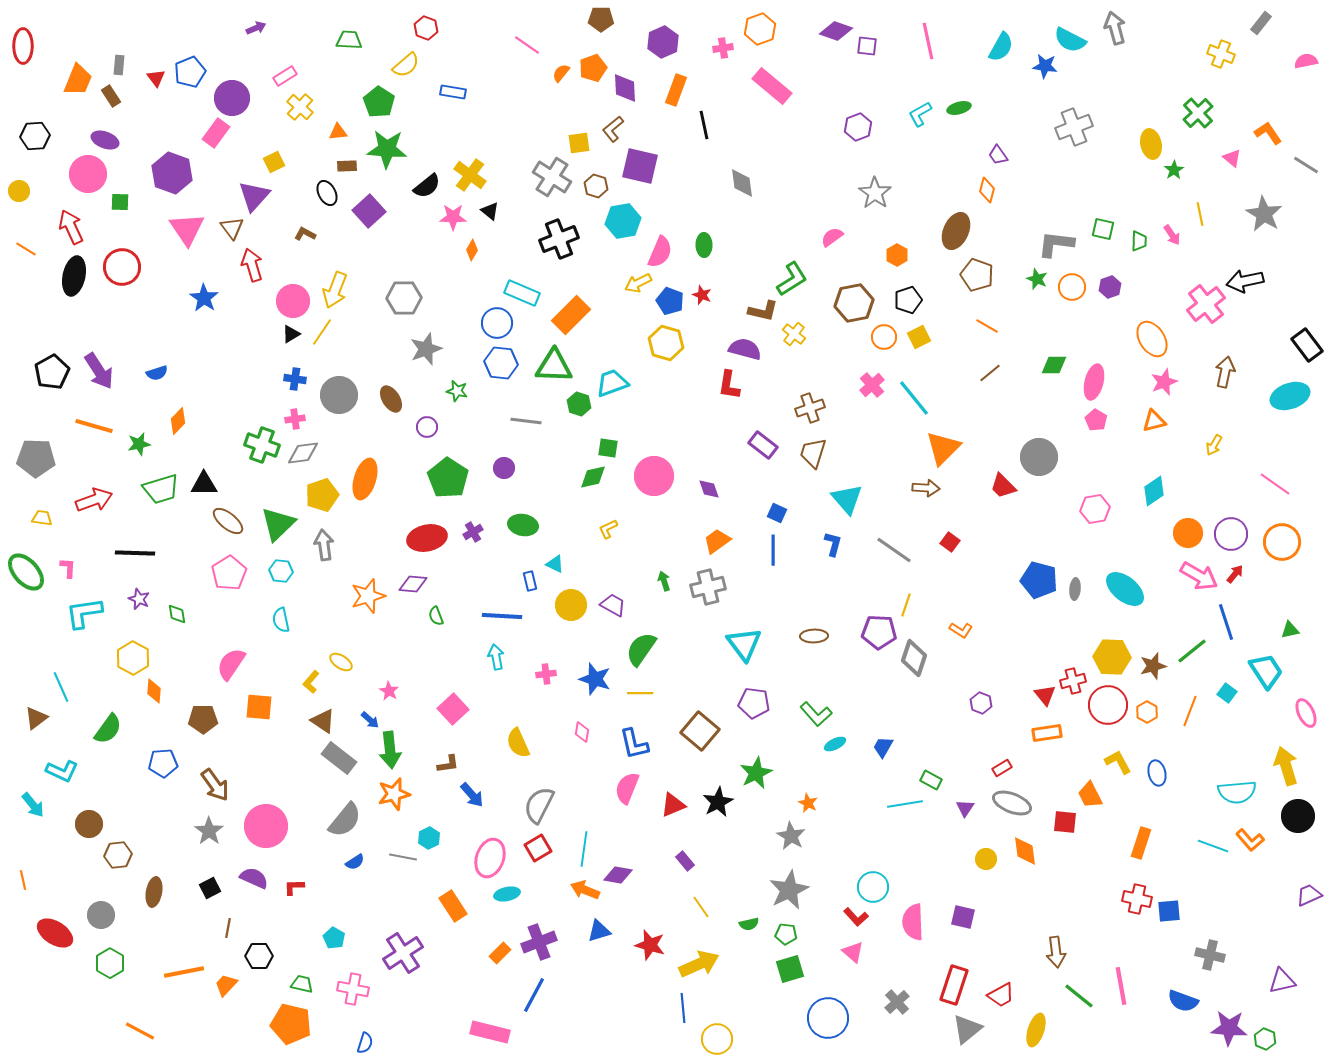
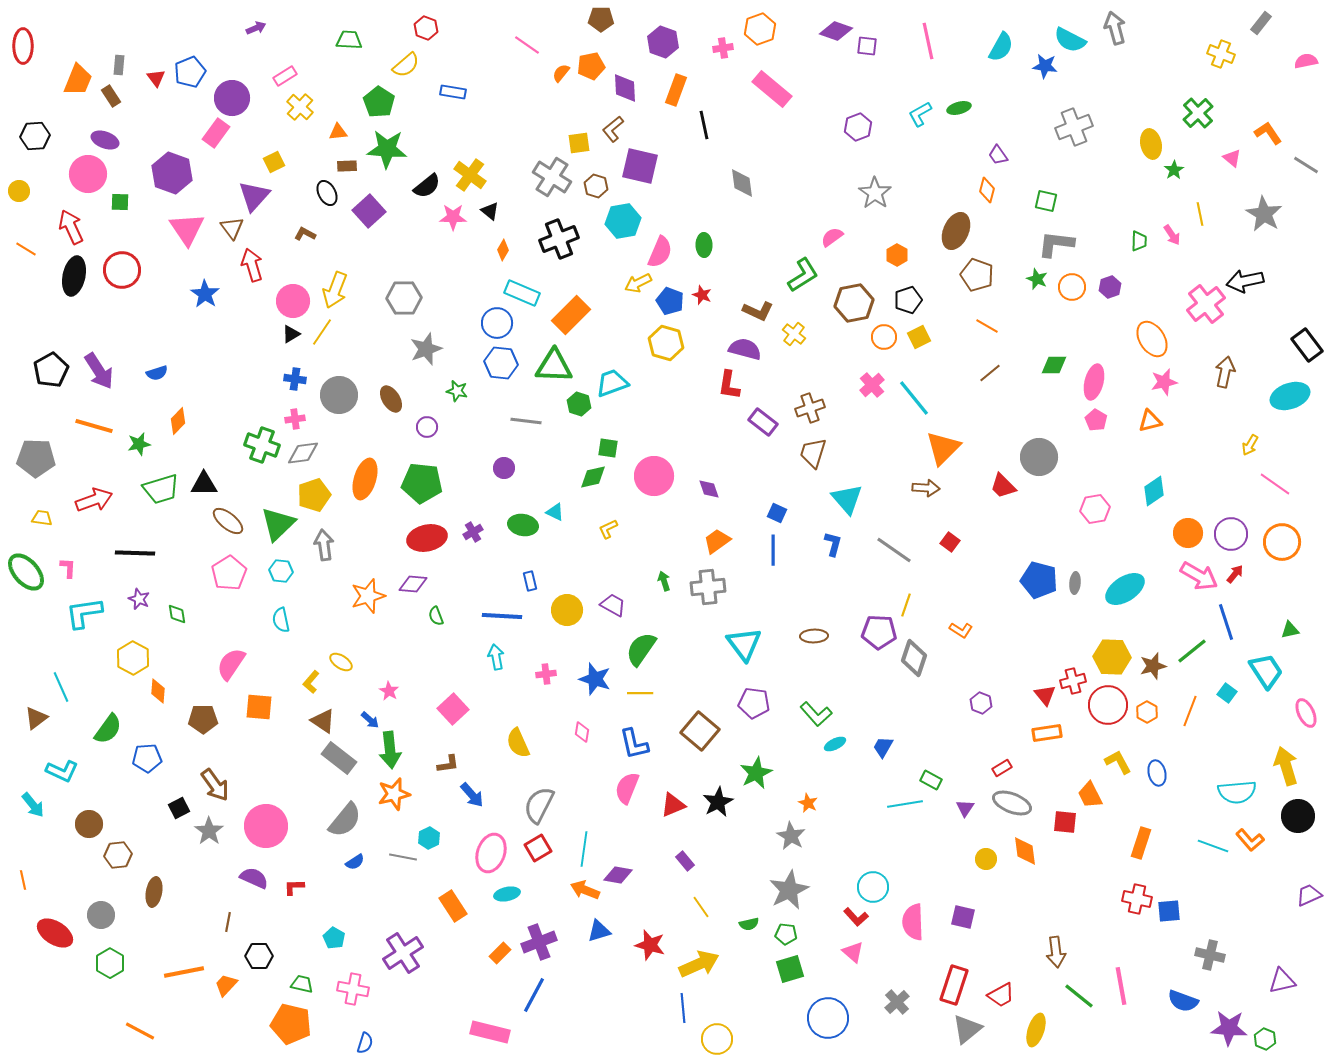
purple hexagon at (663, 42): rotated 16 degrees counterclockwise
orange pentagon at (593, 68): moved 2 px left, 2 px up; rotated 8 degrees clockwise
pink rectangle at (772, 86): moved 3 px down
green square at (1103, 229): moved 57 px left, 28 px up
orange diamond at (472, 250): moved 31 px right
red circle at (122, 267): moved 3 px down
green L-shape at (792, 279): moved 11 px right, 4 px up
blue star at (204, 298): moved 1 px right, 4 px up
brown L-shape at (763, 311): moved 5 px left; rotated 12 degrees clockwise
black pentagon at (52, 372): moved 1 px left, 2 px up
pink star at (1164, 382): rotated 8 degrees clockwise
orange triangle at (1154, 421): moved 4 px left
purple rectangle at (763, 445): moved 23 px up
yellow arrow at (1214, 445): moved 36 px right
green pentagon at (448, 478): moved 26 px left, 5 px down; rotated 27 degrees counterclockwise
yellow pentagon at (322, 495): moved 8 px left
cyan triangle at (555, 564): moved 52 px up
gray cross at (708, 587): rotated 8 degrees clockwise
gray ellipse at (1075, 589): moved 6 px up
cyan ellipse at (1125, 589): rotated 72 degrees counterclockwise
yellow circle at (571, 605): moved 4 px left, 5 px down
orange diamond at (154, 691): moved 4 px right
blue pentagon at (163, 763): moved 16 px left, 5 px up
pink ellipse at (490, 858): moved 1 px right, 5 px up
black square at (210, 888): moved 31 px left, 80 px up
brown line at (228, 928): moved 6 px up
